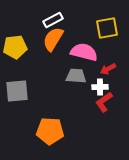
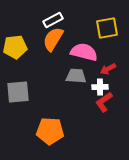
gray square: moved 1 px right, 1 px down
